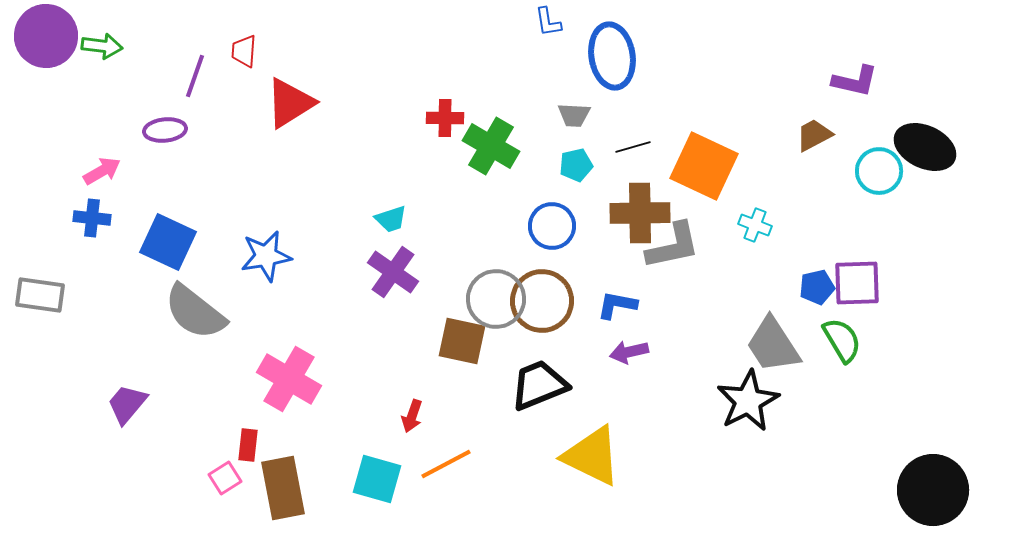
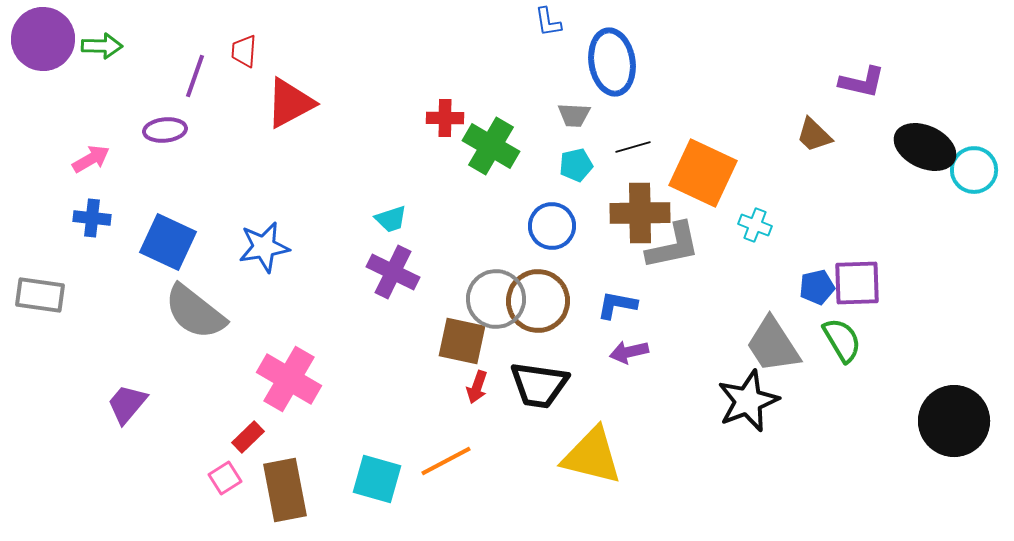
purple circle at (46, 36): moved 3 px left, 3 px down
green arrow at (102, 46): rotated 6 degrees counterclockwise
blue ellipse at (612, 56): moved 6 px down
purple L-shape at (855, 81): moved 7 px right, 1 px down
red triangle at (290, 103): rotated 4 degrees clockwise
brown trapezoid at (814, 135): rotated 108 degrees counterclockwise
orange square at (704, 166): moved 1 px left, 7 px down
pink arrow at (102, 171): moved 11 px left, 12 px up
cyan circle at (879, 171): moved 95 px right, 1 px up
blue star at (266, 256): moved 2 px left, 9 px up
purple cross at (393, 272): rotated 9 degrees counterclockwise
brown circle at (542, 301): moved 4 px left
black trapezoid at (539, 385): rotated 150 degrees counterclockwise
black star at (748, 401): rotated 6 degrees clockwise
red arrow at (412, 416): moved 65 px right, 29 px up
red rectangle at (248, 445): moved 8 px up; rotated 40 degrees clockwise
yellow triangle at (592, 456): rotated 12 degrees counterclockwise
orange line at (446, 464): moved 3 px up
brown rectangle at (283, 488): moved 2 px right, 2 px down
black circle at (933, 490): moved 21 px right, 69 px up
